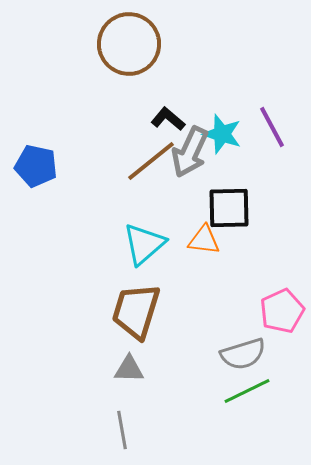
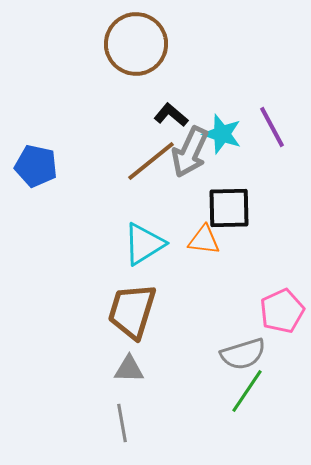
brown circle: moved 7 px right
black L-shape: moved 3 px right, 4 px up
cyan triangle: rotated 9 degrees clockwise
brown trapezoid: moved 4 px left
green line: rotated 30 degrees counterclockwise
gray line: moved 7 px up
